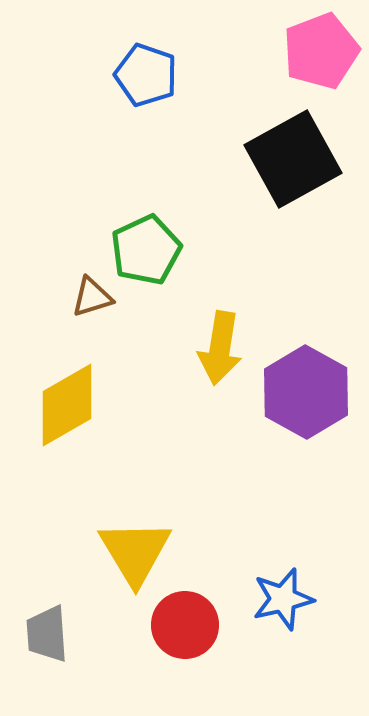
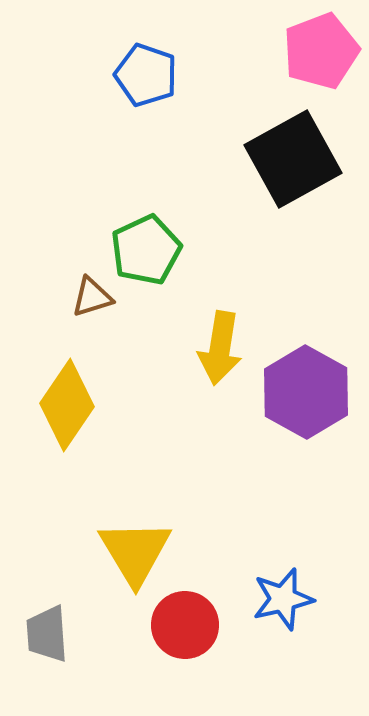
yellow diamond: rotated 26 degrees counterclockwise
